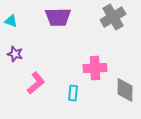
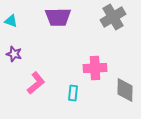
purple star: moved 1 px left
